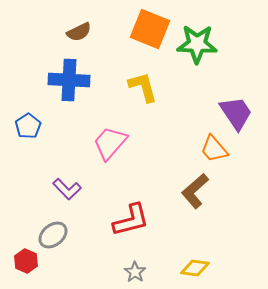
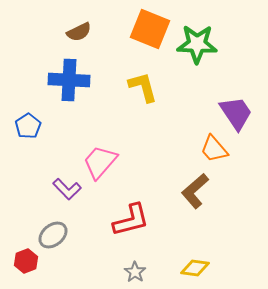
pink trapezoid: moved 10 px left, 19 px down
red hexagon: rotated 15 degrees clockwise
